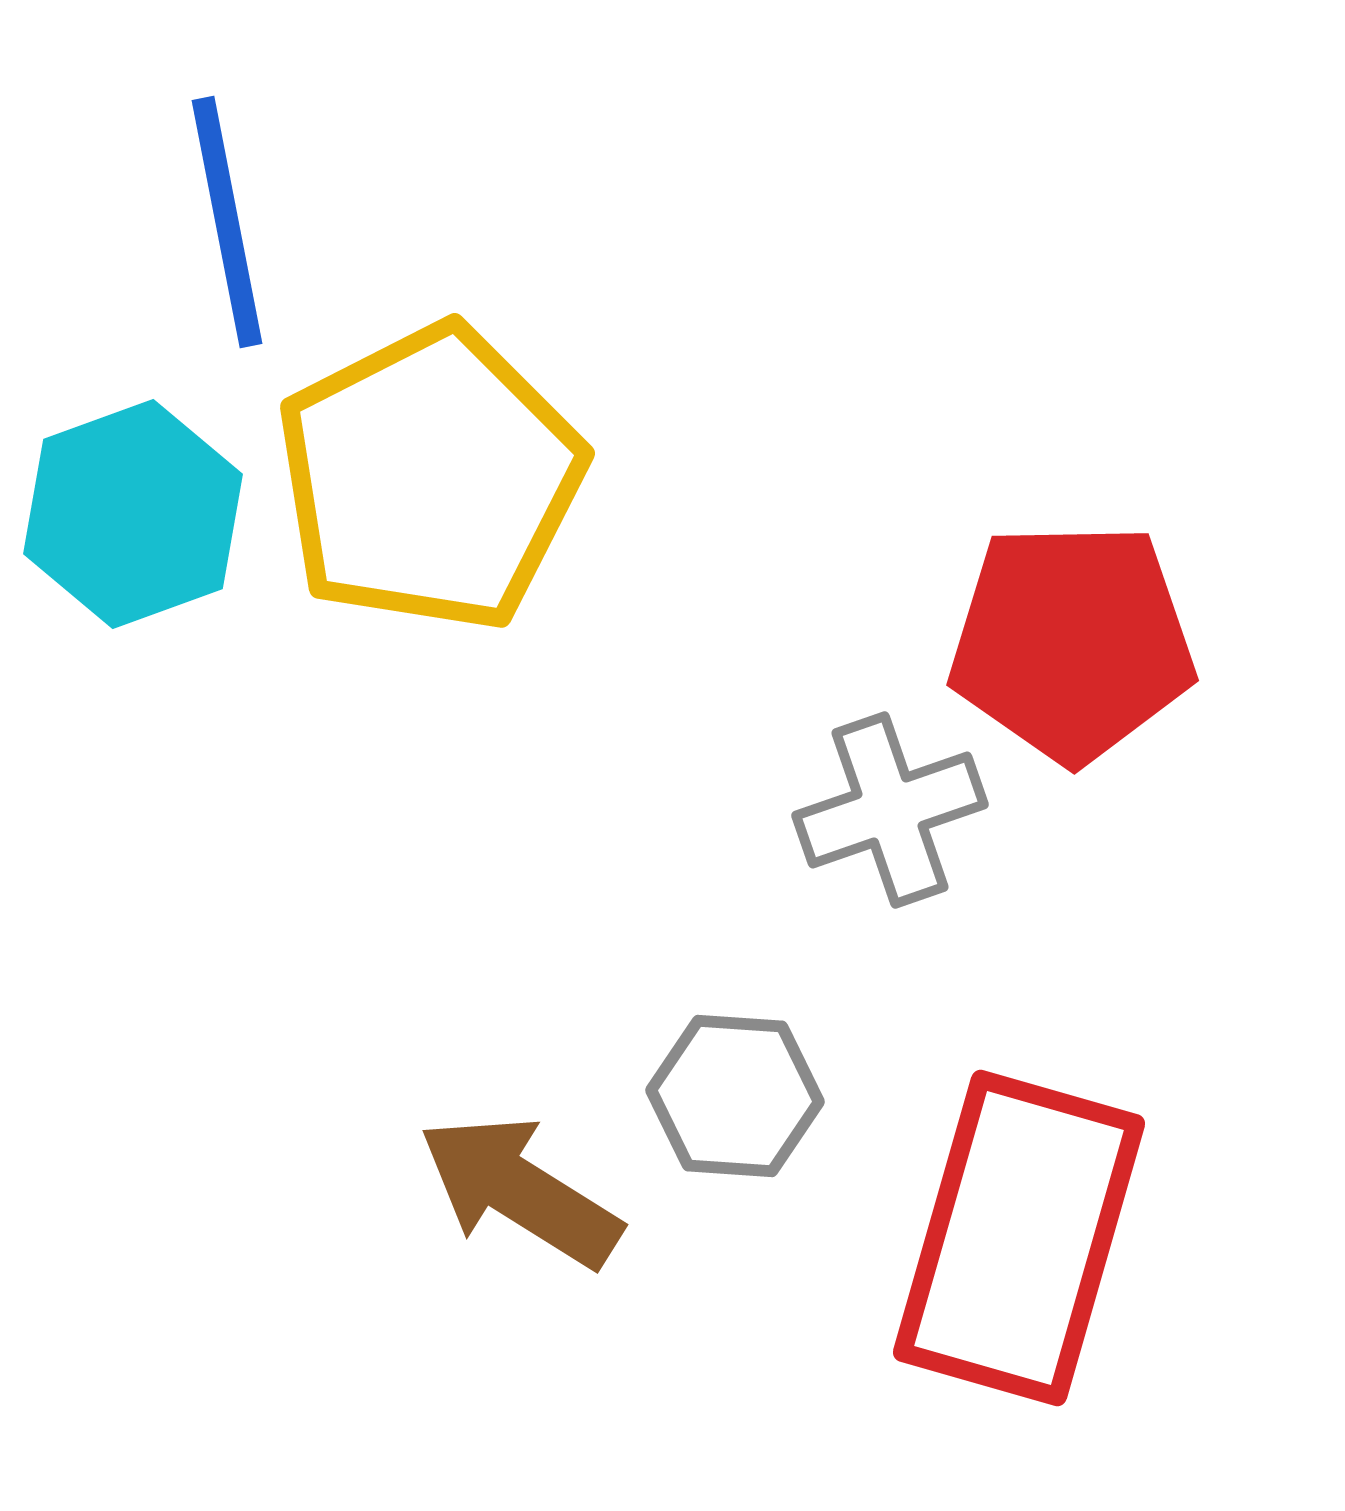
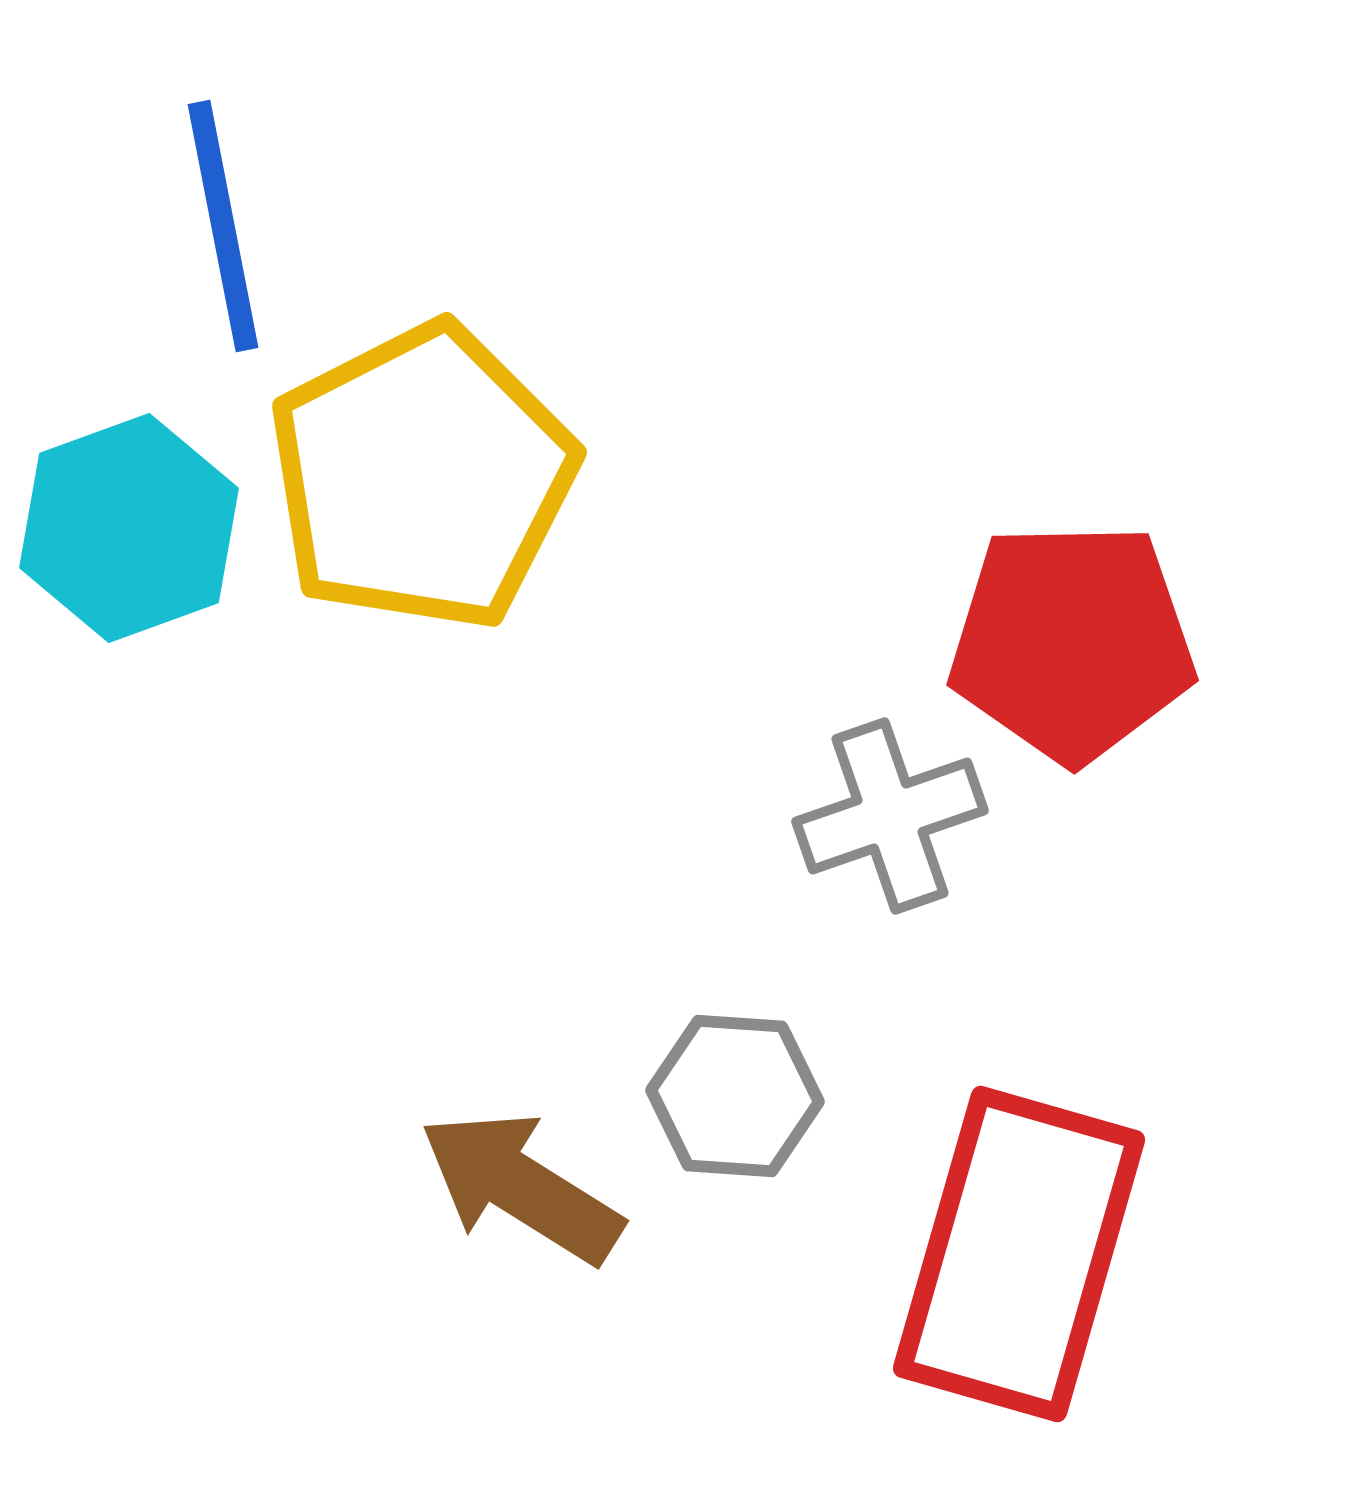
blue line: moved 4 px left, 4 px down
yellow pentagon: moved 8 px left, 1 px up
cyan hexagon: moved 4 px left, 14 px down
gray cross: moved 6 px down
brown arrow: moved 1 px right, 4 px up
red rectangle: moved 16 px down
